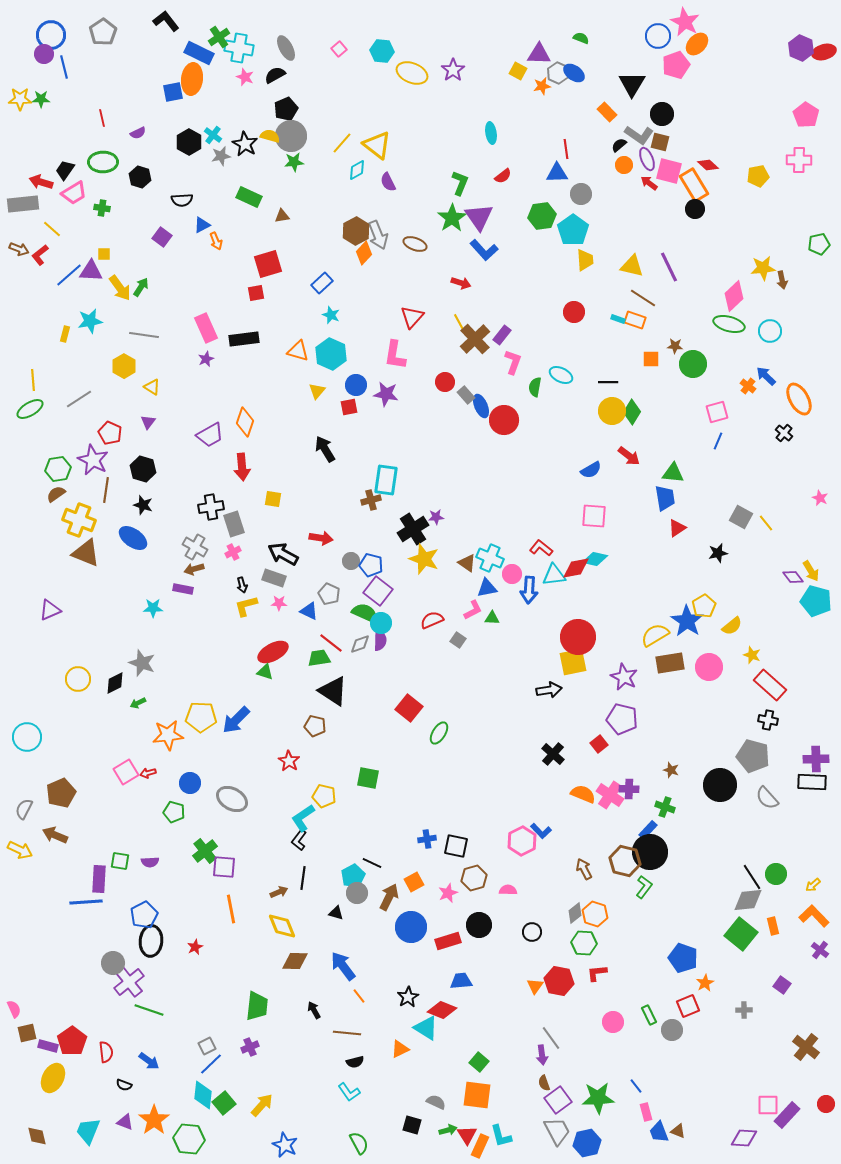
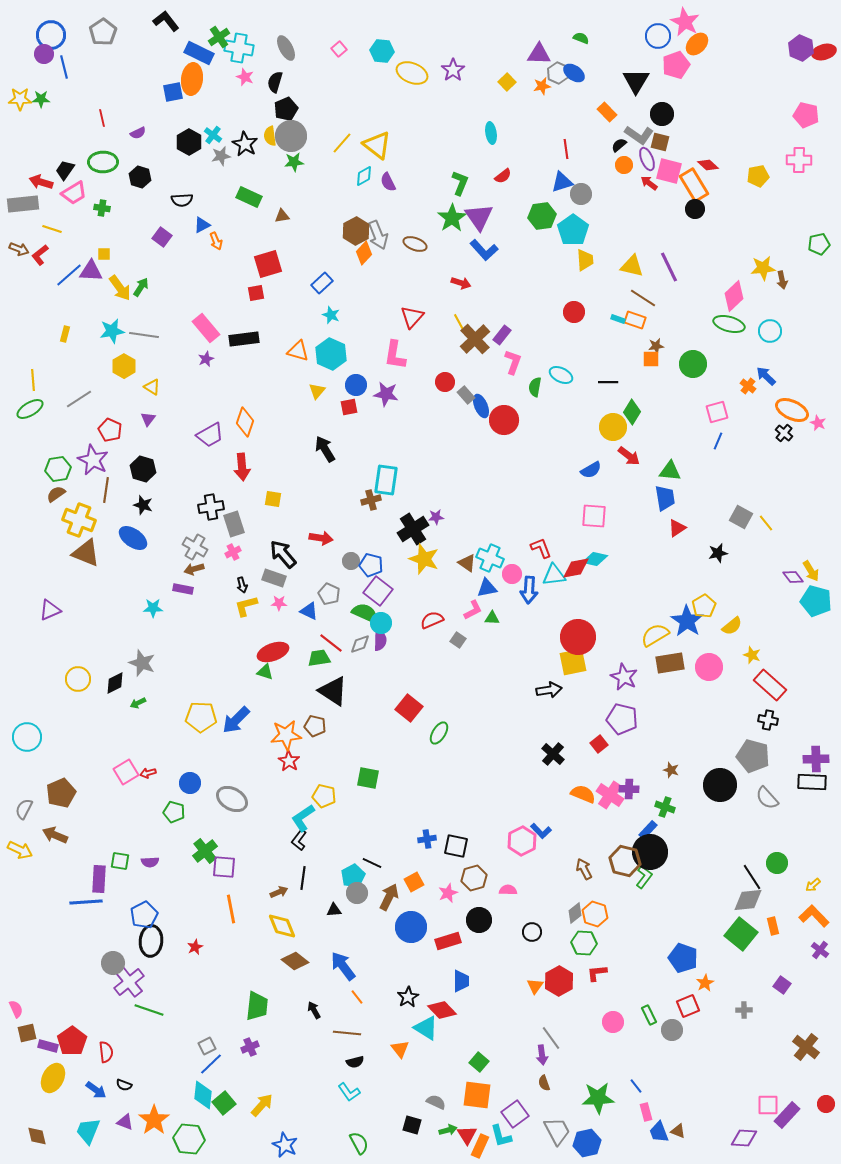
yellow square at (518, 71): moved 11 px left, 11 px down; rotated 18 degrees clockwise
black semicircle at (275, 75): moved 7 px down; rotated 45 degrees counterclockwise
black triangle at (632, 84): moved 4 px right, 3 px up
pink pentagon at (806, 115): rotated 20 degrees counterclockwise
yellow semicircle at (270, 136): rotated 114 degrees counterclockwise
cyan diamond at (357, 170): moved 7 px right, 6 px down
blue triangle at (557, 173): moved 5 px right, 9 px down; rotated 15 degrees counterclockwise
yellow line at (52, 229): rotated 24 degrees counterclockwise
cyan star at (90, 321): moved 22 px right, 10 px down
pink rectangle at (206, 328): rotated 16 degrees counterclockwise
brown star at (675, 346): moved 19 px left; rotated 14 degrees counterclockwise
orange ellipse at (799, 399): moved 7 px left, 11 px down; rotated 36 degrees counterclockwise
yellow circle at (612, 411): moved 1 px right, 16 px down
purple triangle at (148, 422): moved 3 px up
red pentagon at (110, 433): moved 3 px up
green triangle at (673, 473): moved 3 px left, 2 px up
pink star at (820, 498): moved 2 px left, 75 px up
red L-shape at (541, 548): rotated 30 degrees clockwise
black arrow at (283, 554): rotated 20 degrees clockwise
red ellipse at (273, 652): rotated 8 degrees clockwise
orange star at (168, 735): moved 118 px right
green circle at (776, 874): moved 1 px right, 11 px up
green L-shape at (644, 887): moved 10 px up
black triangle at (336, 913): moved 2 px left, 3 px up; rotated 21 degrees counterclockwise
black circle at (479, 925): moved 5 px up
brown diamond at (295, 961): rotated 36 degrees clockwise
blue trapezoid at (461, 981): rotated 95 degrees clockwise
red hexagon at (559, 981): rotated 20 degrees clockwise
orange line at (359, 996): moved 2 px left, 1 px down
pink semicircle at (14, 1009): moved 2 px right
red diamond at (442, 1010): rotated 24 degrees clockwise
orange triangle at (400, 1049): rotated 42 degrees counterclockwise
blue arrow at (149, 1061): moved 53 px left, 29 px down
purple square at (558, 1100): moved 43 px left, 14 px down
